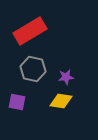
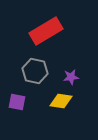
red rectangle: moved 16 px right
gray hexagon: moved 2 px right, 2 px down
purple star: moved 5 px right
